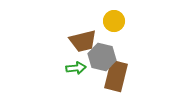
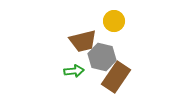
green arrow: moved 2 px left, 3 px down
brown rectangle: moved 1 px down; rotated 20 degrees clockwise
